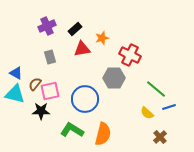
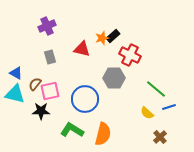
black rectangle: moved 38 px right, 7 px down
red triangle: rotated 24 degrees clockwise
